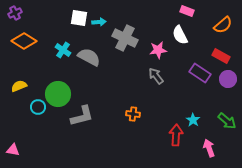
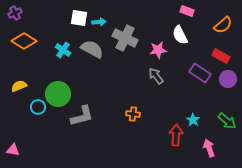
gray semicircle: moved 3 px right, 8 px up
